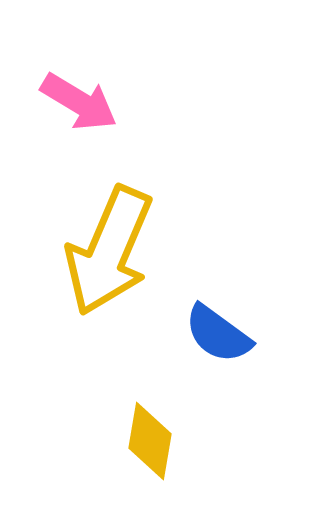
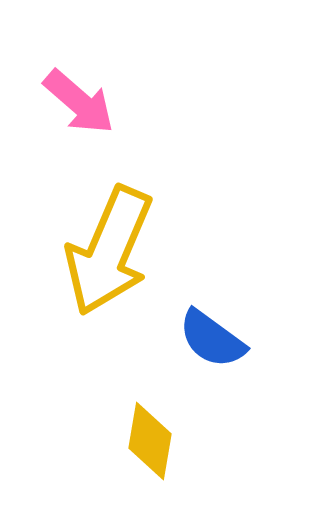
pink arrow: rotated 10 degrees clockwise
blue semicircle: moved 6 px left, 5 px down
